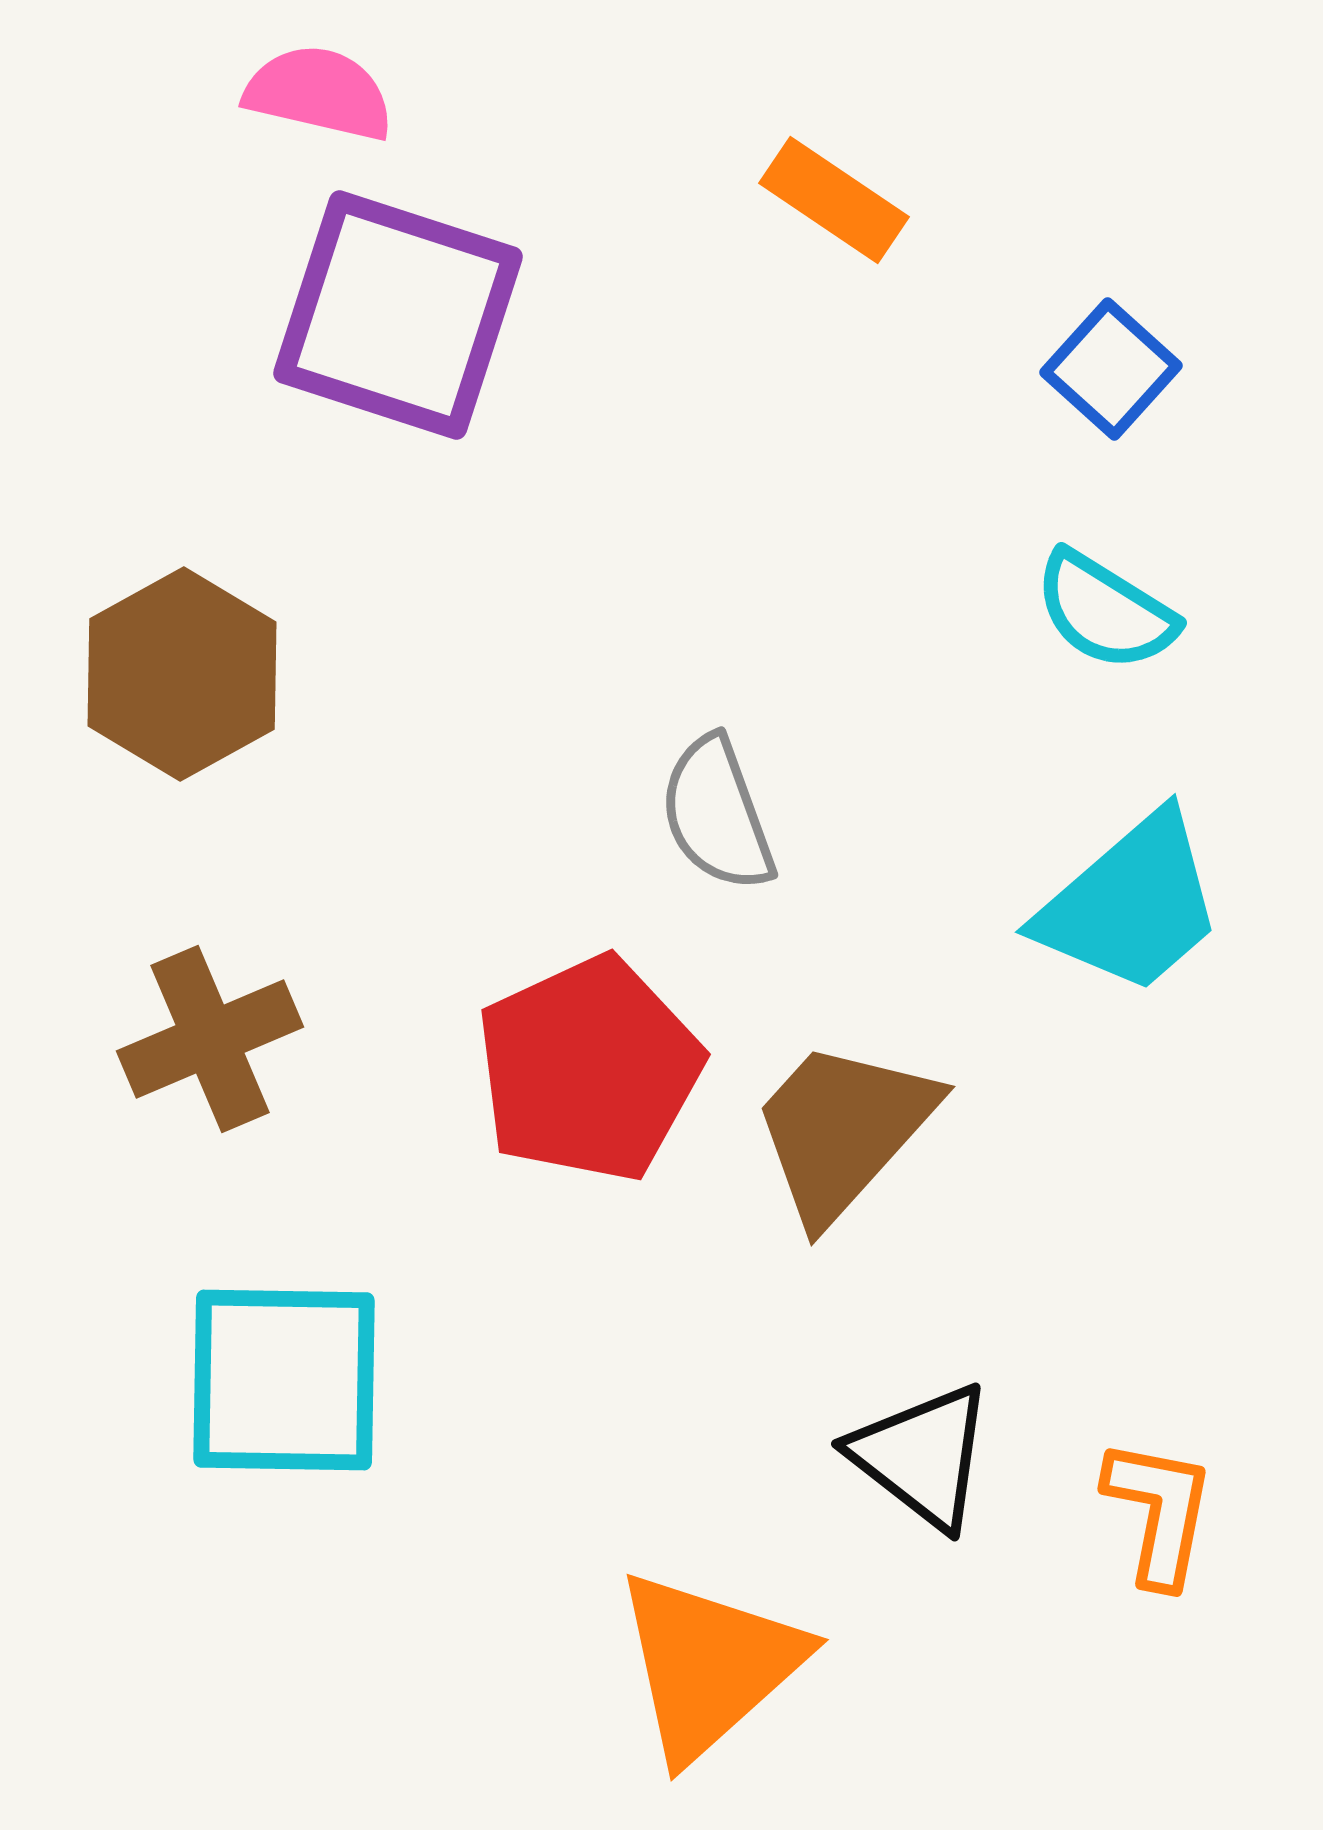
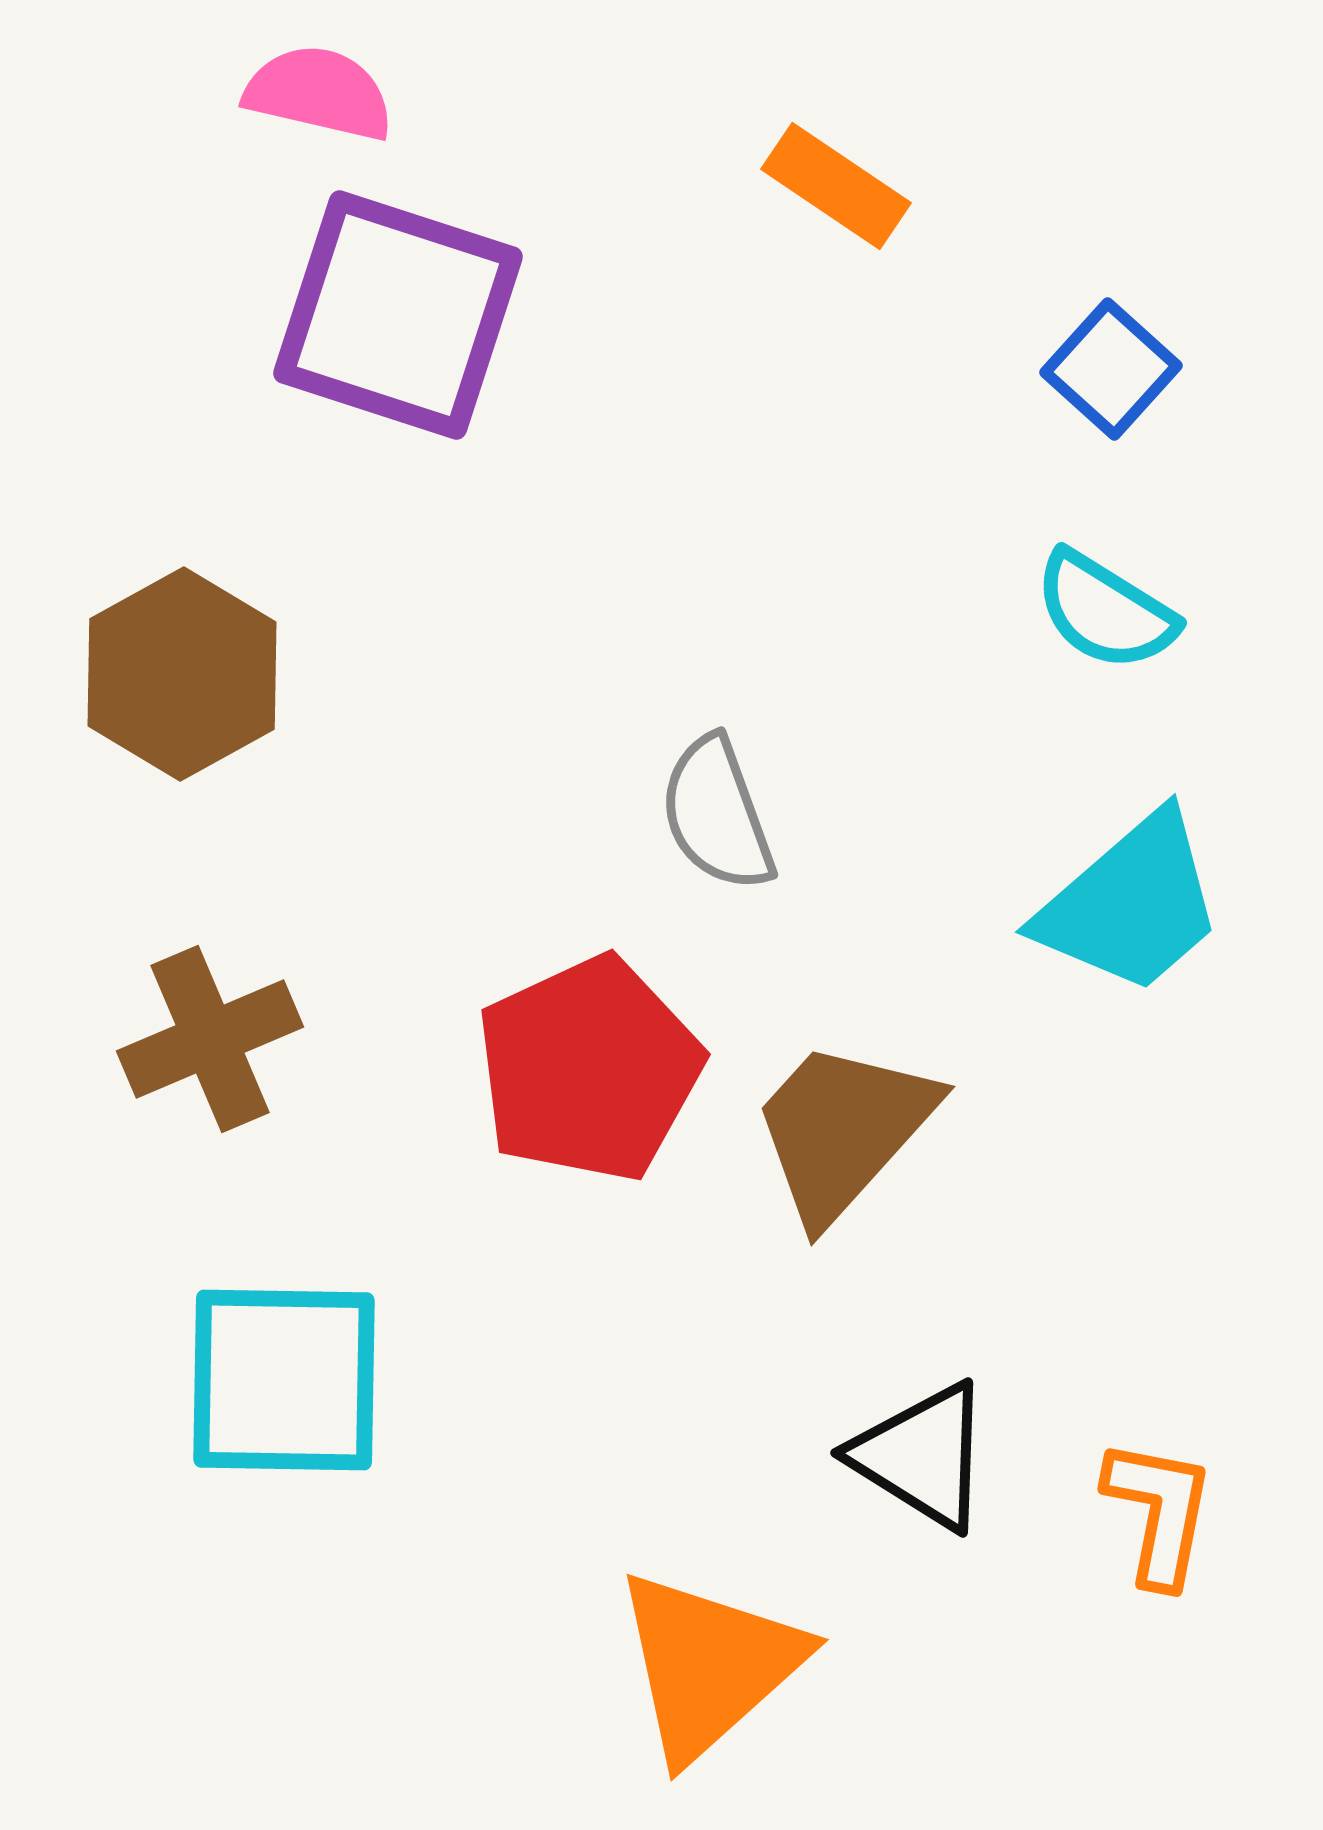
orange rectangle: moved 2 px right, 14 px up
black triangle: rotated 6 degrees counterclockwise
